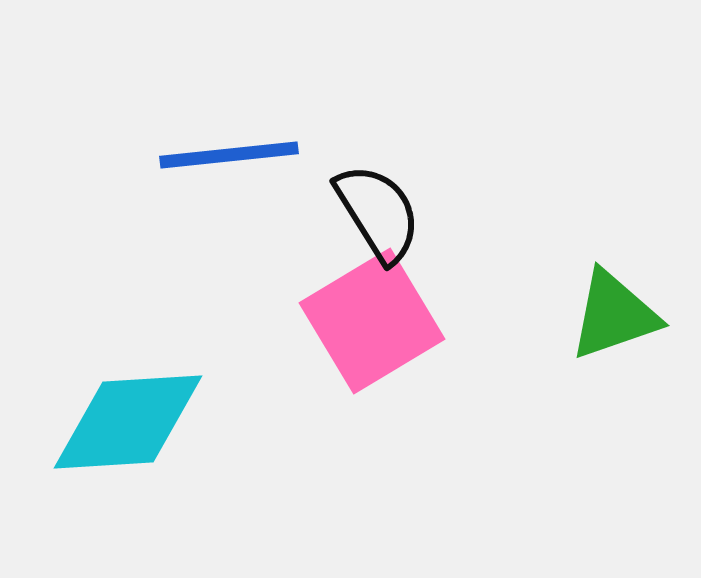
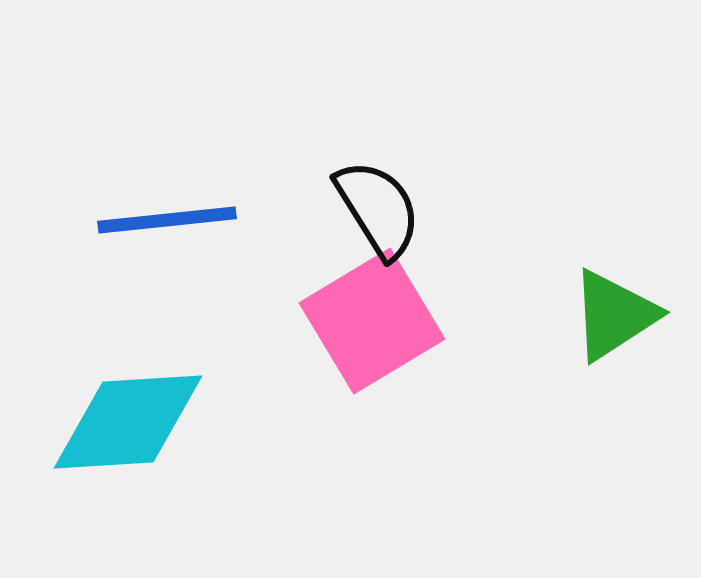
blue line: moved 62 px left, 65 px down
black semicircle: moved 4 px up
green triangle: rotated 14 degrees counterclockwise
